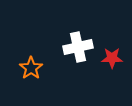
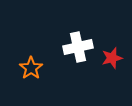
red star: rotated 15 degrees counterclockwise
